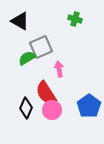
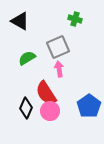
gray square: moved 17 px right
pink circle: moved 2 px left, 1 px down
